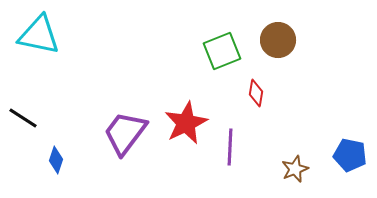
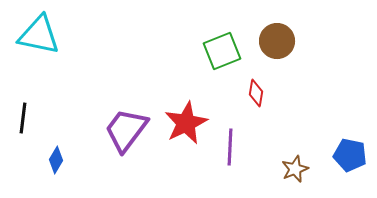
brown circle: moved 1 px left, 1 px down
black line: rotated 64 degrees clockwise
purple trapezoid: moved 1 px right, 3 px up
blue diamond: rotated 12 degrees clockwise
